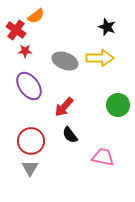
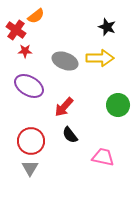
purple ellipse: rotated 24 degrees counterclockwise
